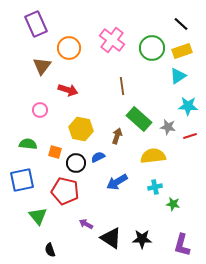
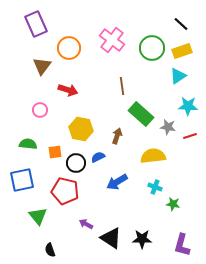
green rectangle: moved 2 px right, 5 px up
orange square: rotated 24 degrees counterclockwise
cyan cross: rotated 32 degrees clockwise
